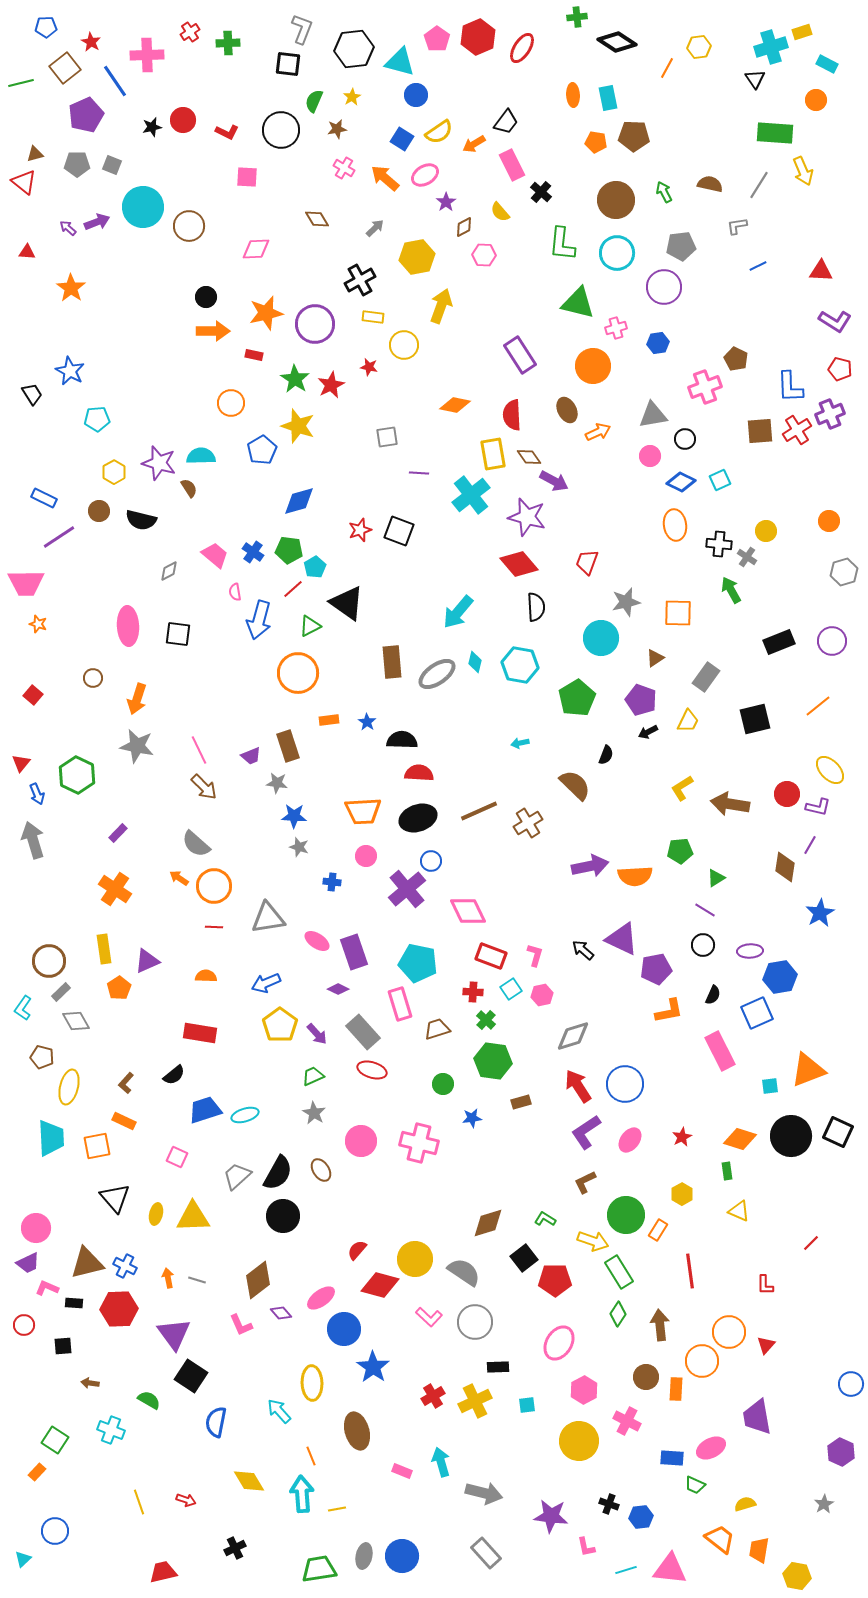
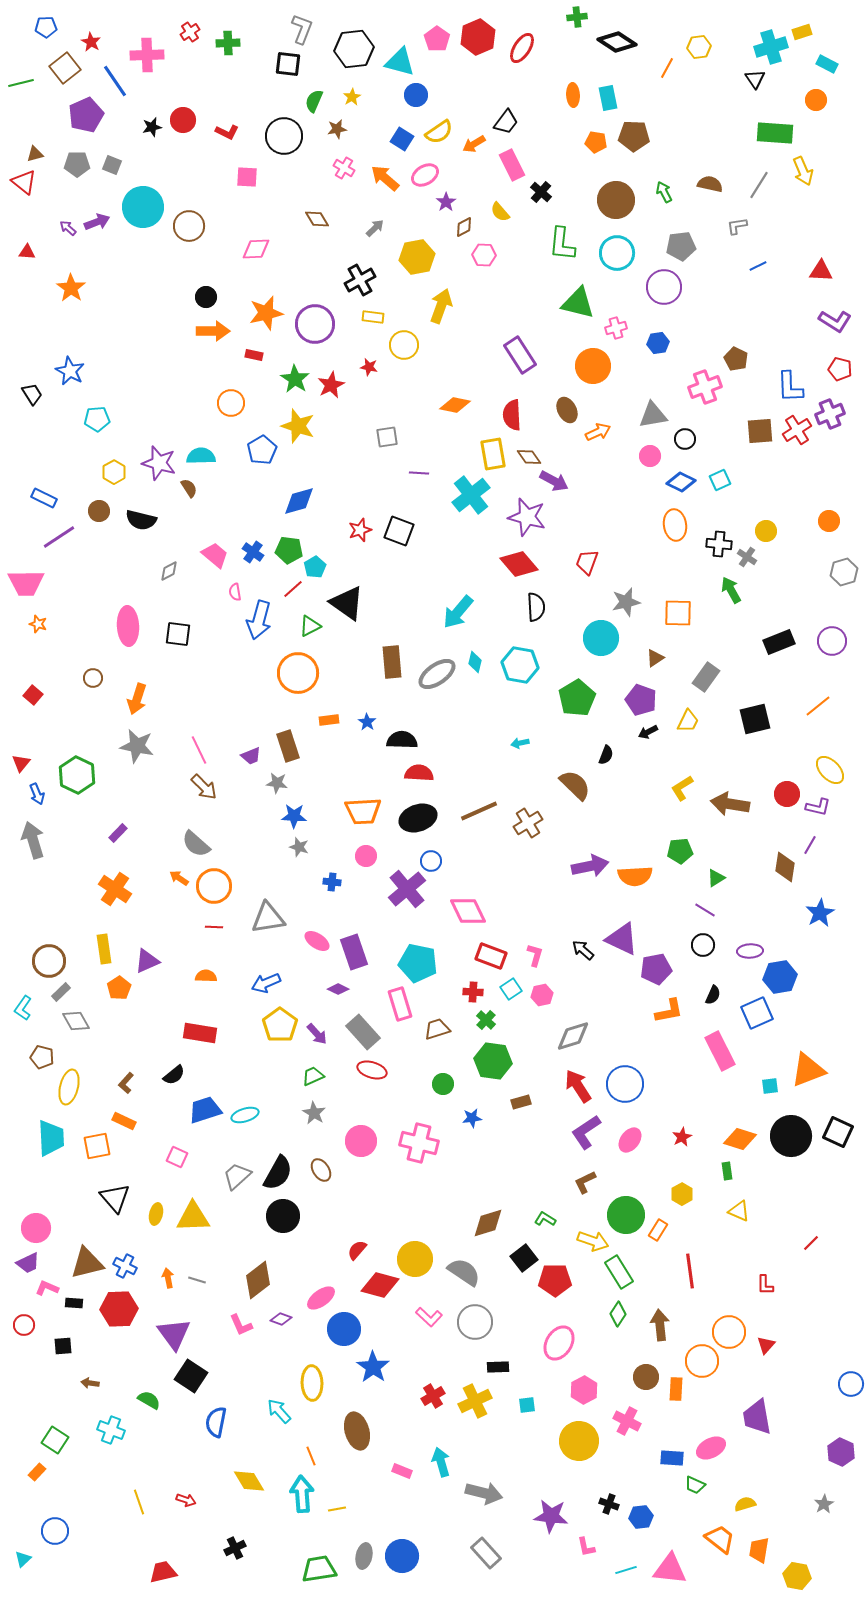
black circle at (281, 130): moved 3 px right, 6 px down
purple diamond at (281, 1313): moved 6 px down; rotated 30 degrees counterclockwise
